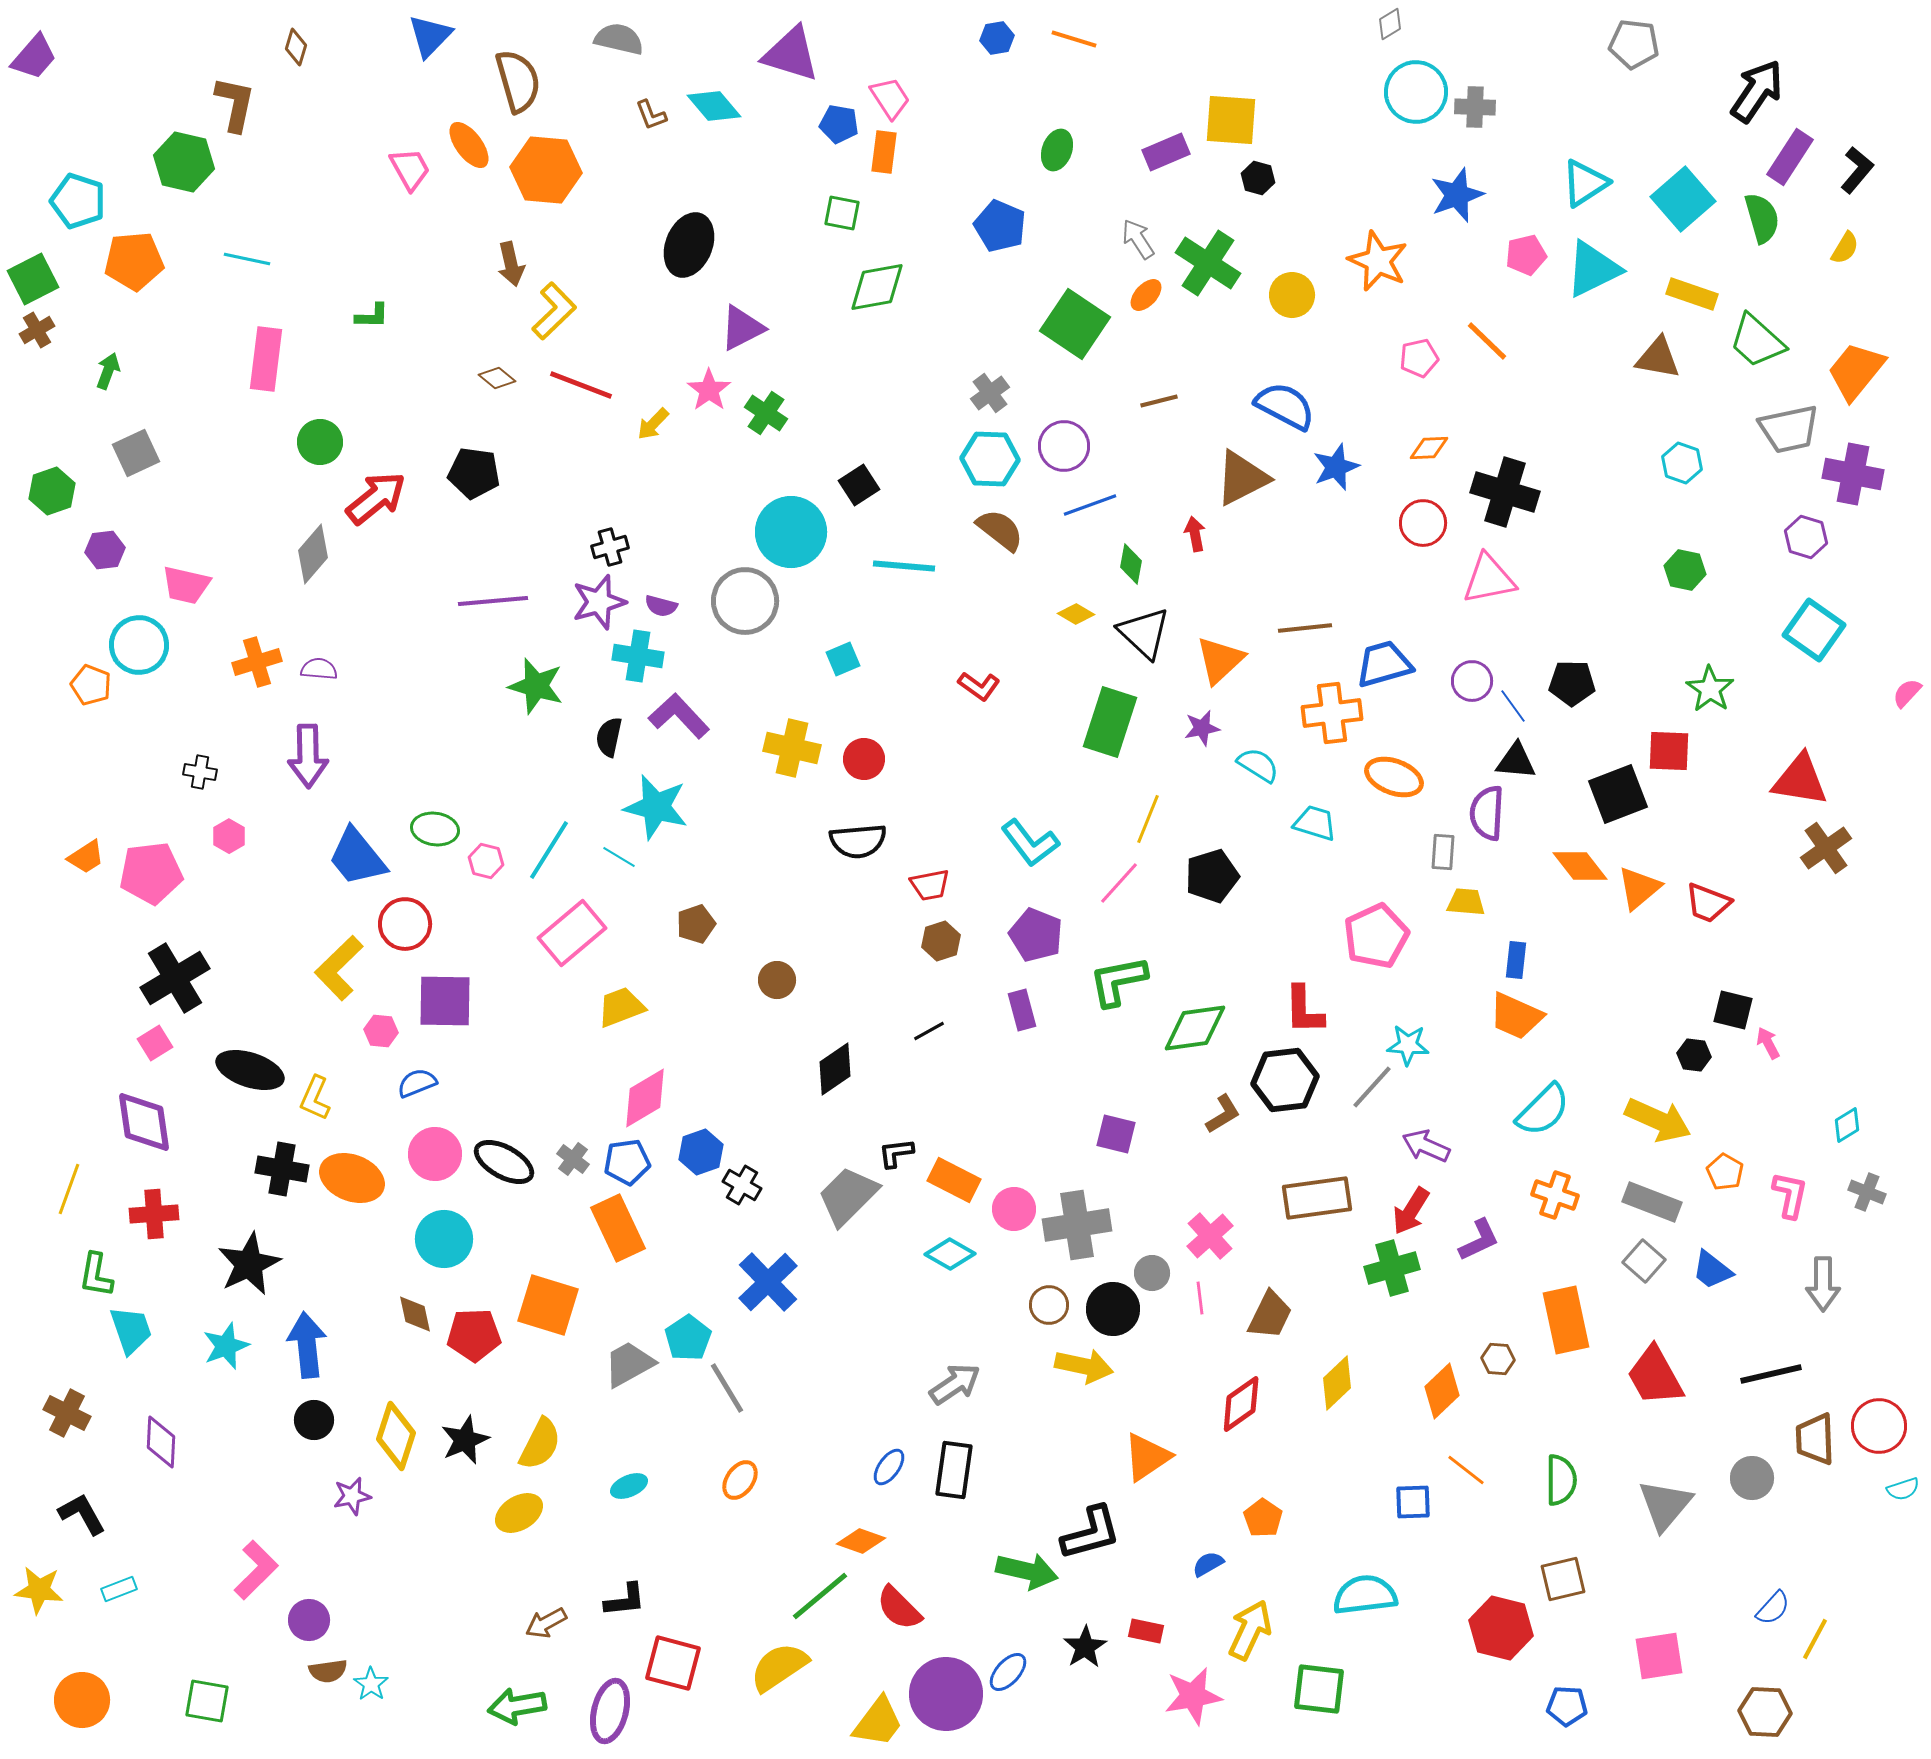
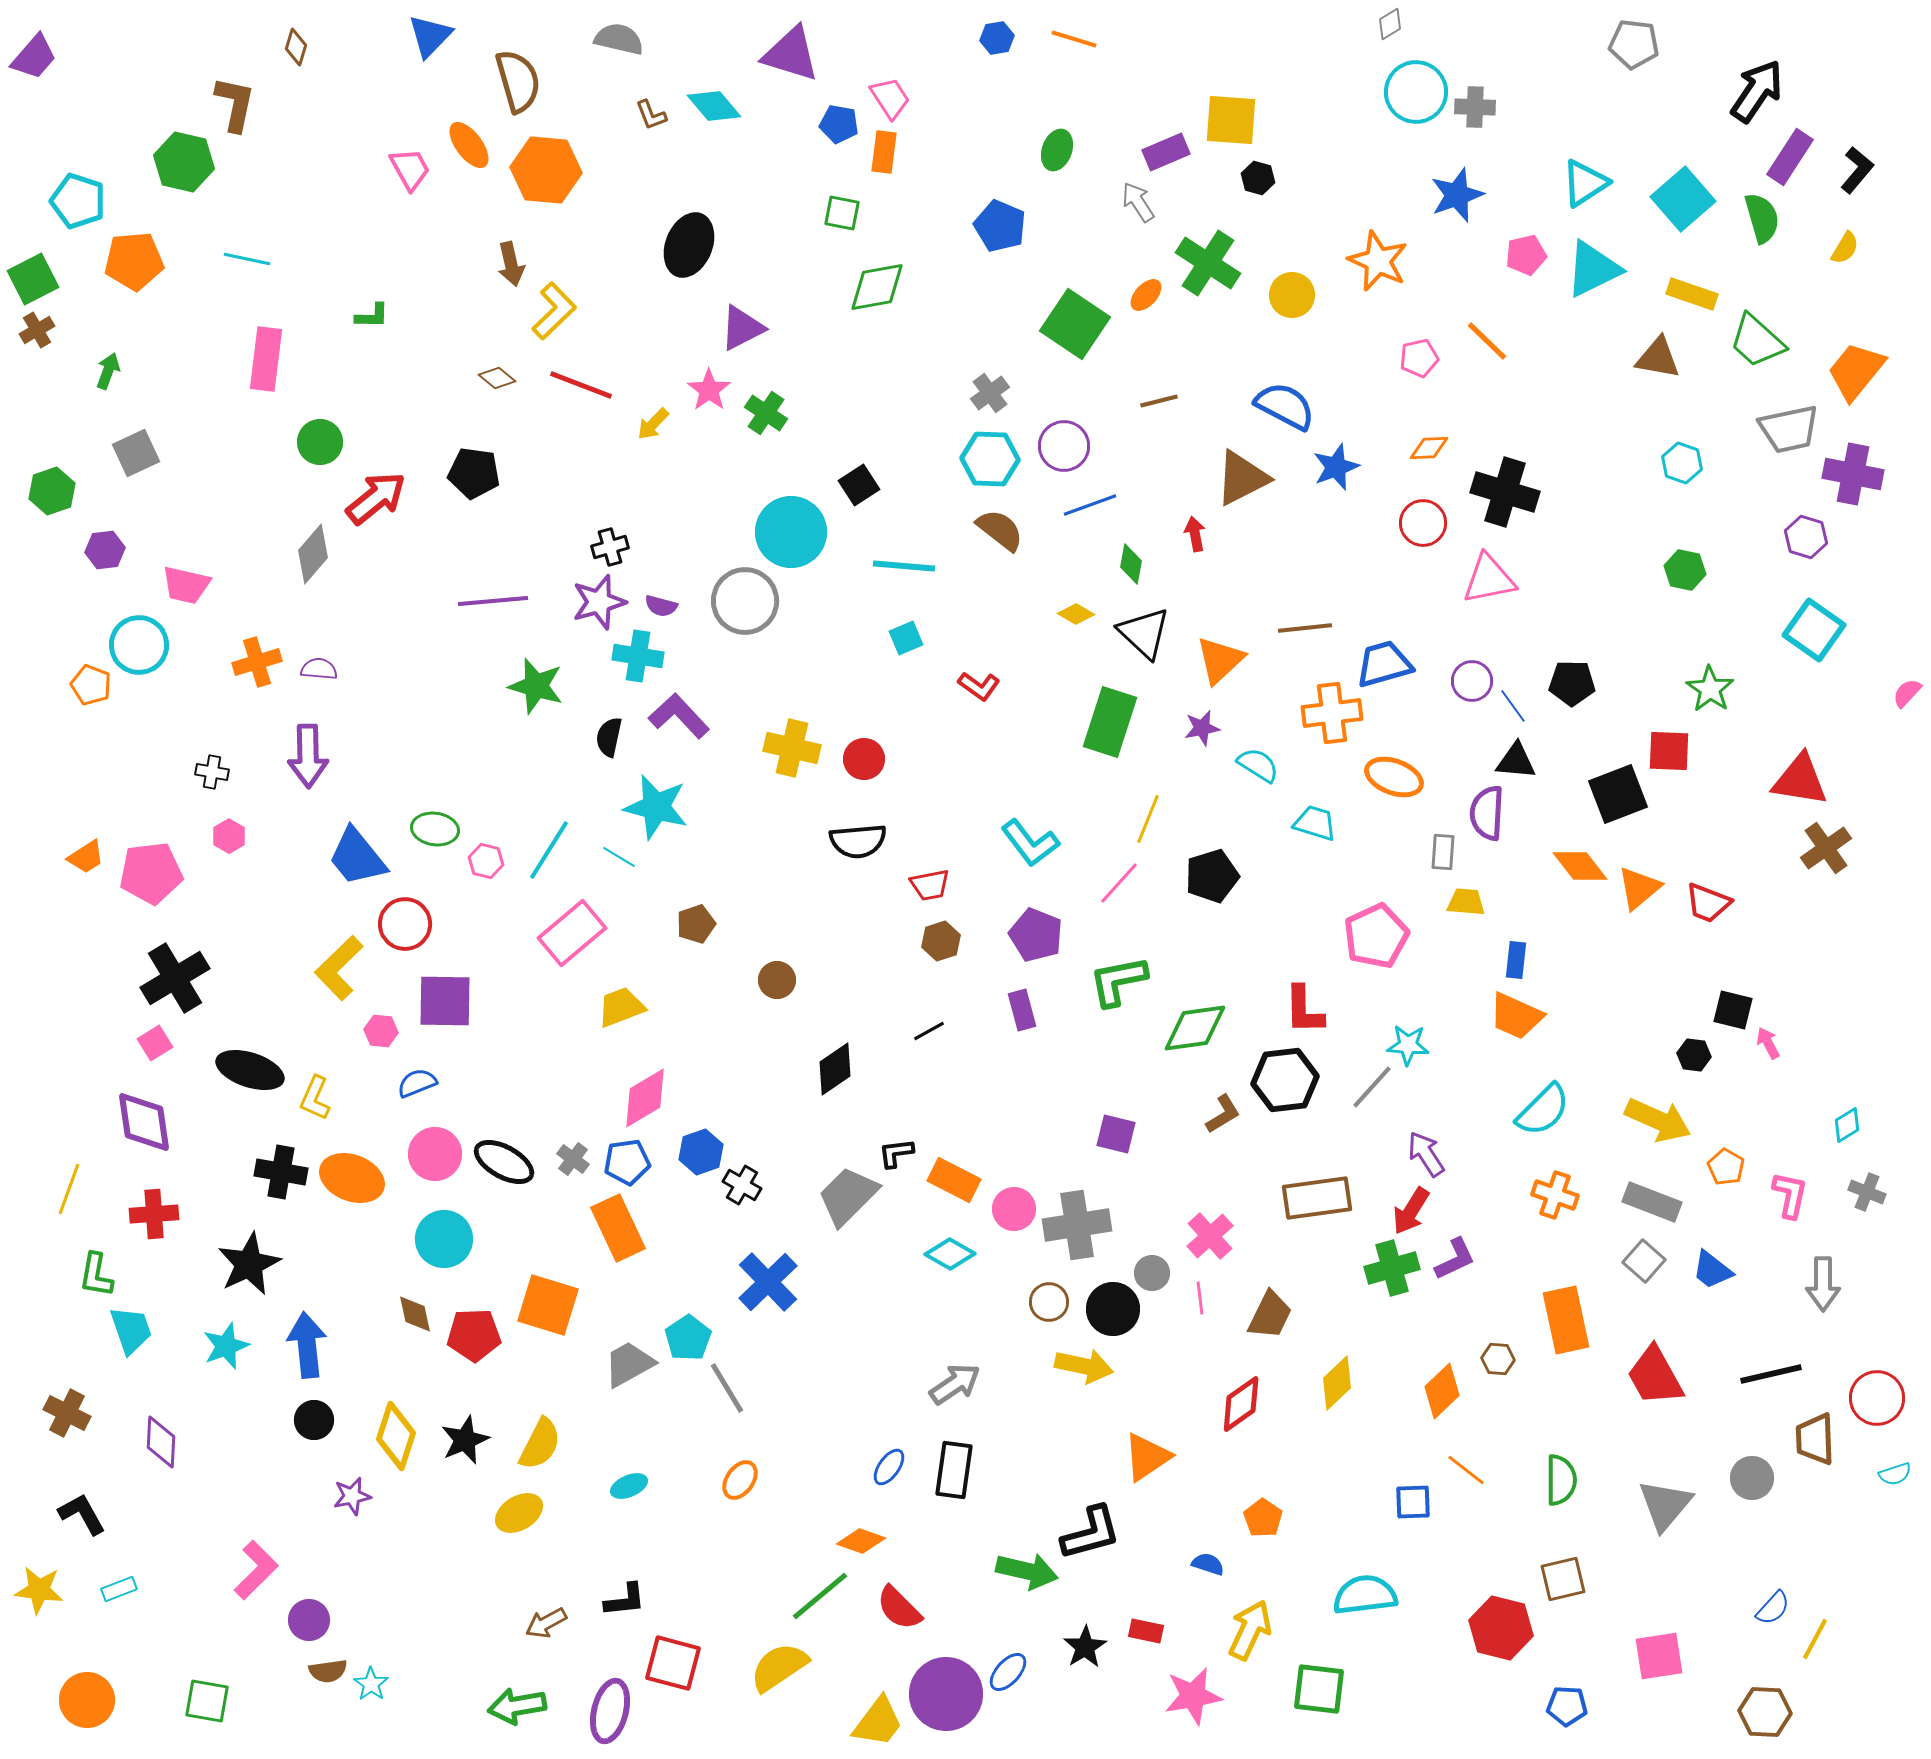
gray arrow at (1138, 239): moved 37 px up
cyan square at (843, 659): moved 63 px right, 21 px up
black cross at (200, 772): moved 12 px right
purple arrow at (1426, 1146): moved 8 px down; rotated 33 degrees clockwise
black cross at (282, 1169): moved 1 px left, 3 px down
orange pentagon at (1725, 1172): moved 1 px right, 5 px up
purple L-shape at (1479, 1240): moved 24 px left, 19 px down
brown circle at (1049, 1305): moved 3 px up
red circle at (1879, 1426): moved 2 px left, 28 px up
cyan semicircle at (1903, 1489): moved 8 px left, 15 px up
blue semicircle at (1208, 1564): rotated 48 degrees clockwise
orange circle at (82, 1700): moved 5 px right
